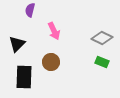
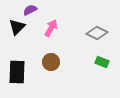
purple semicircle: rotated 48 degrees clockwise
pink arrow: moved 3 px left, 3 px up; rotated 126 degrees counterclockwise
gray diamond: moved 5 px left, 5 px up
black triangle: moved 17 px up
black rectangle: moved 7 px left, 5 px up
